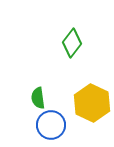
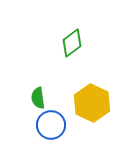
green diamond: rotated 16 degrees clockwise
